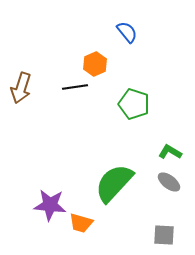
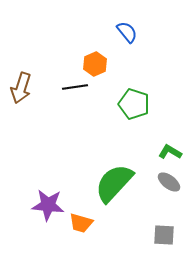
purple star: moved 2 px left
